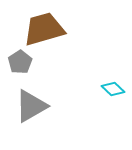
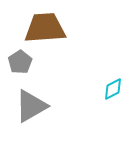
brown trapezoid: moved 1 px right, 1 px up; rotated 12 degrees clockwise
cyan diamond: rotated 70 degrees counterclockwise
